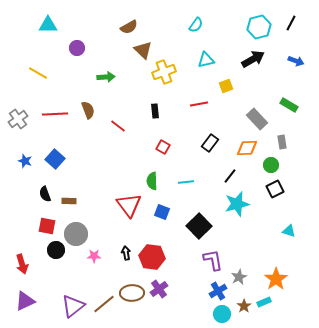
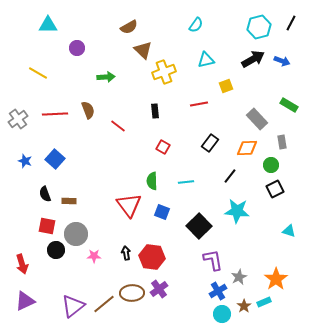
blue arrow at (296, 61): moved 14 px left
cyan star at (237, 204): moved 7 px down; rotated 20 degrees clockwise
